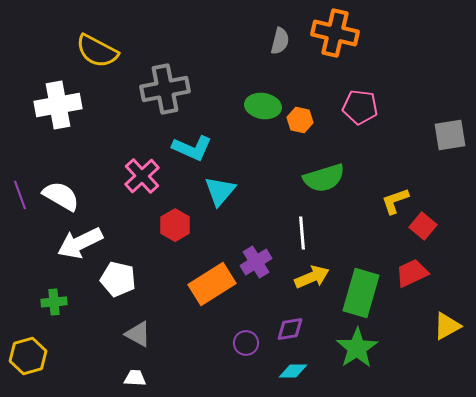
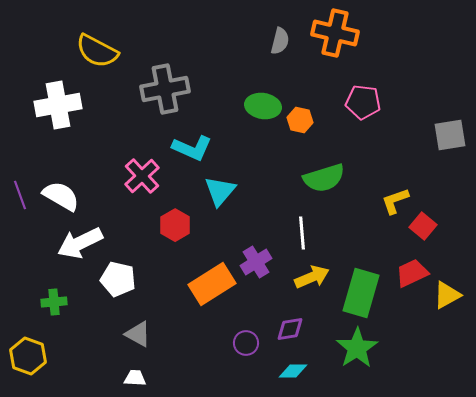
pink pentagon: moved 3 px right, 5 px up
yellow triangle: moved 31 px up
yellow hexagon: rotated 24 degrees counterclockwise
